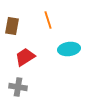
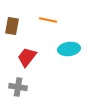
orange line: rotated 60 degrees counterclockwise
red trapezoid: moved 2 px right; rotated 20 degrees counterclockwise
